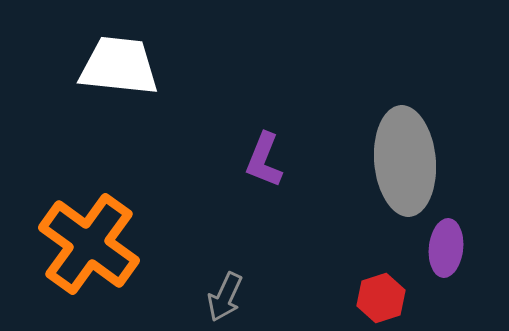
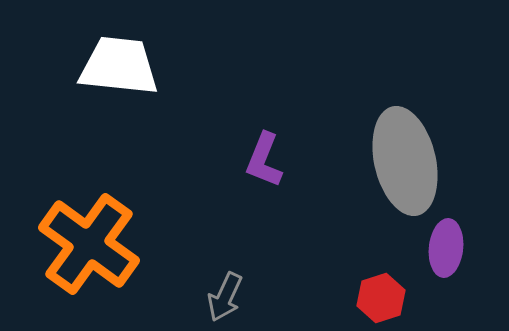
gray ellipse: rotated 8 degrees counterclockwise
